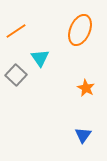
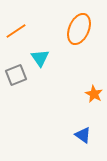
orange ellipse: moved 1 px left, 1 px up
gray square: rotated 25 degrees clockwise
orange star: moved 8 px right, 6 px down
blue triangle: rotated 30 degrees counterclockwise
